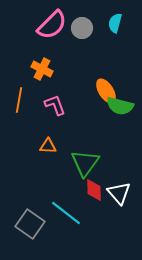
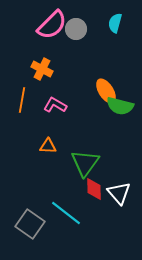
gray circle: moved 6 px left, 1 px down
orange line: moved 3 px right
pink L-shape: rotated 40 degrees counterclockwise
red diamond: moved 1 px up
